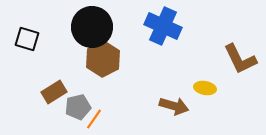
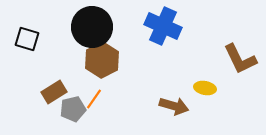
brown hexagon: moved 1 px left, 1 px down
gray pentagon: moved 5 px left, 2 px down
orange line: moved 20 px up
